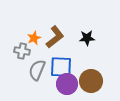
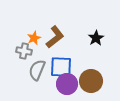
black star: moved 9 px right; rotated 28 degrees counterclockwise
gray cross: moved 2 px right
